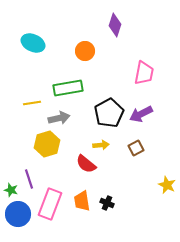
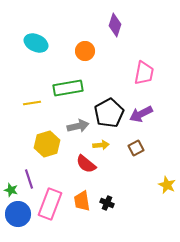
cyan ellipse: moved 3 px right
gray arrow: moved 19 px right, 8 px down
